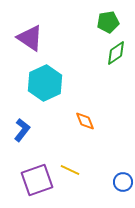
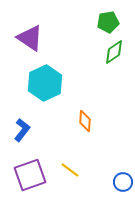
green diamond: moved 2 px left, 1 px up
orange diamond: rotated 25 degrees clockwise
yellow line: rotated 12 degrees clockwise
purple square: moved 7 px left, 5 px up
